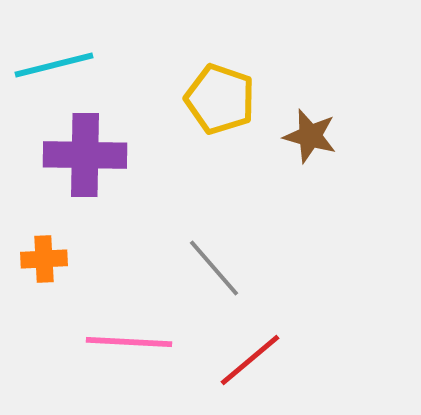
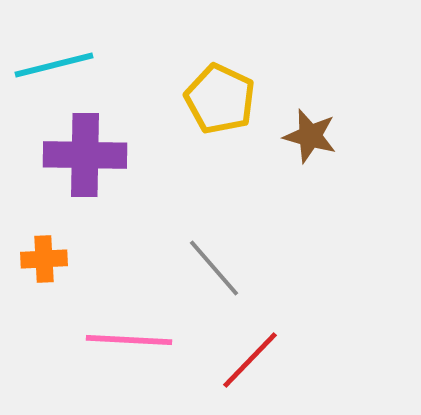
yellow pentagon: rotated 6 degrees clockwise
pink line: moved 2 px up
red line: rotated 6 degrees counterclockwise
